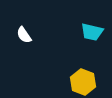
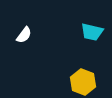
white semicircle: rotated 108 degrees counterclockwise
